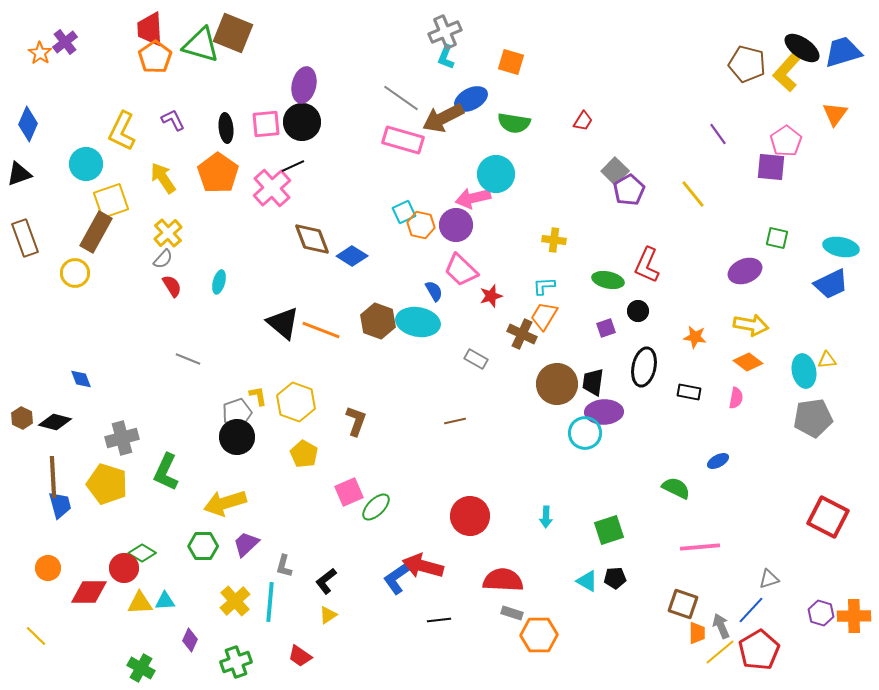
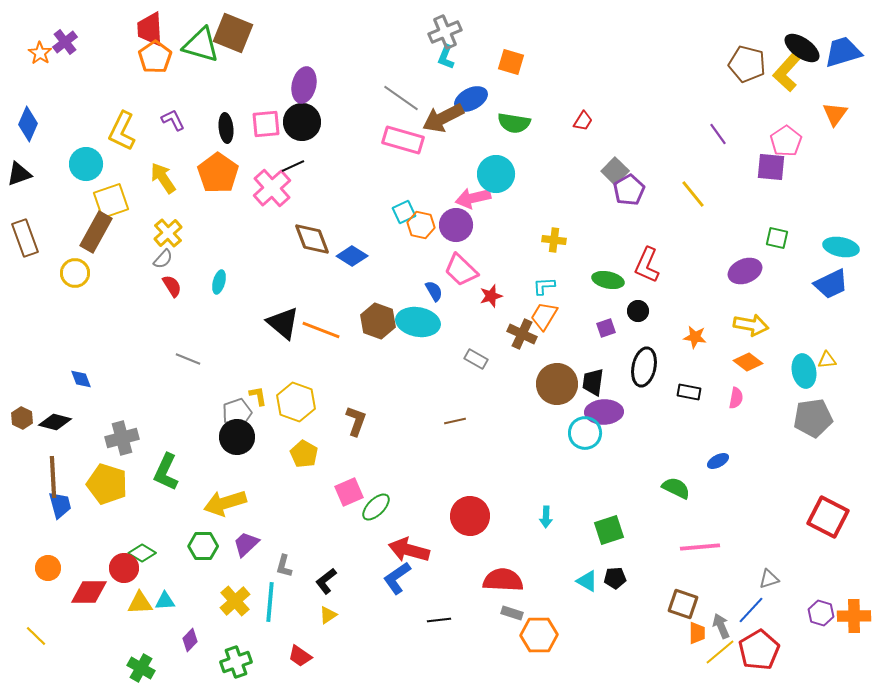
red arrow at (423, 566): moved 14 px left, 16 px up
purple diamond at (190, 640): rotated 20 degrees clockwise
